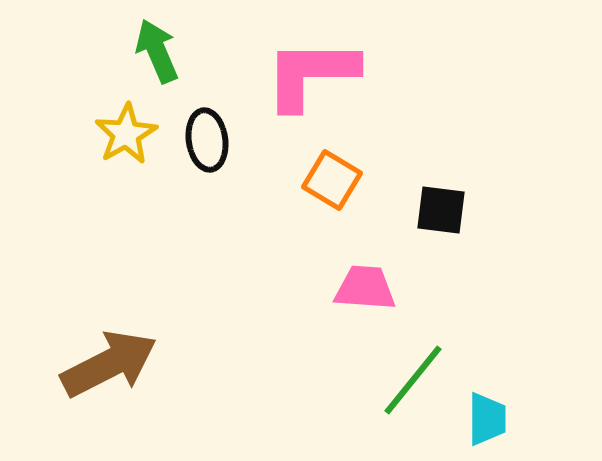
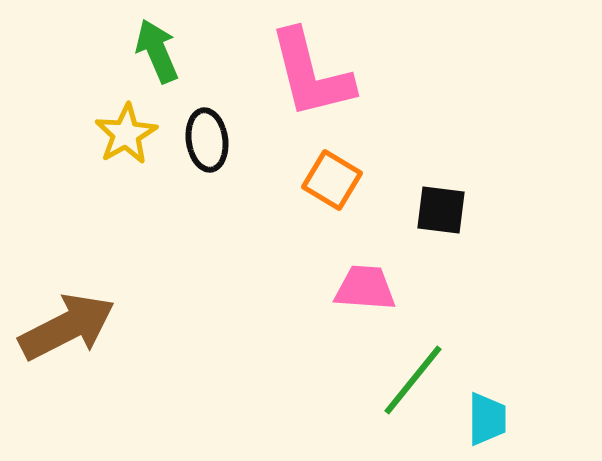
pink L-shape: rotated 104 degrees counterclockwise
brown arrow: moved 42 px left, 37 px up
